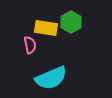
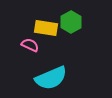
pink semicircle: rotated 54 degrees counterclockwise
